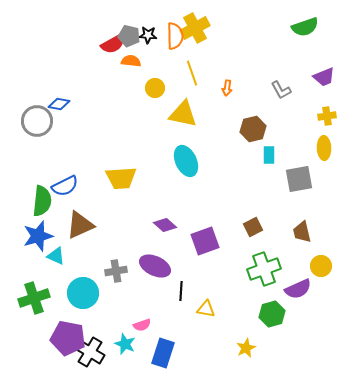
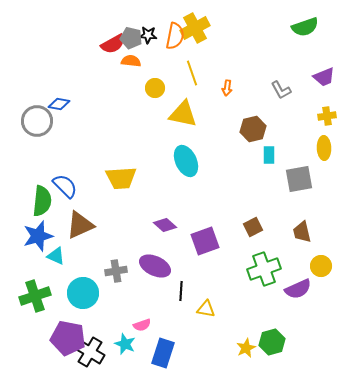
gray pentagon at (129, 36): moved 2 px right, 2 px down
orange semicircle at (175, 36): rotated 12 degrees clockwise
blue semicircle at (65, 186): rotated 108 degrees counterclockwise
green cross at (34, 298): moved 1 px right, 2 px up
green hexagon at (272, 314): moved 28 px down
